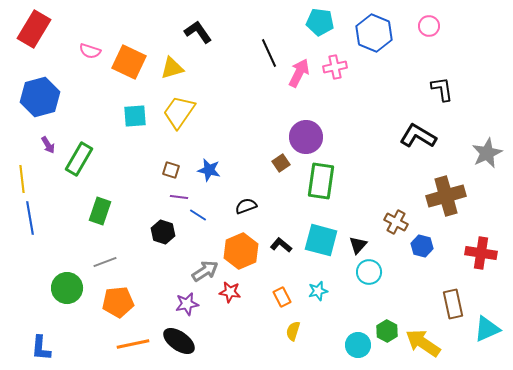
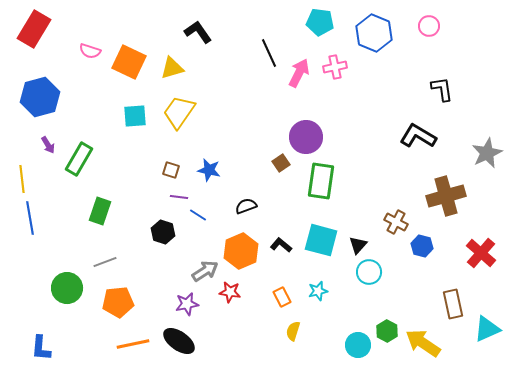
red cross at (481, 253): rotated 32 degrees clockwise
